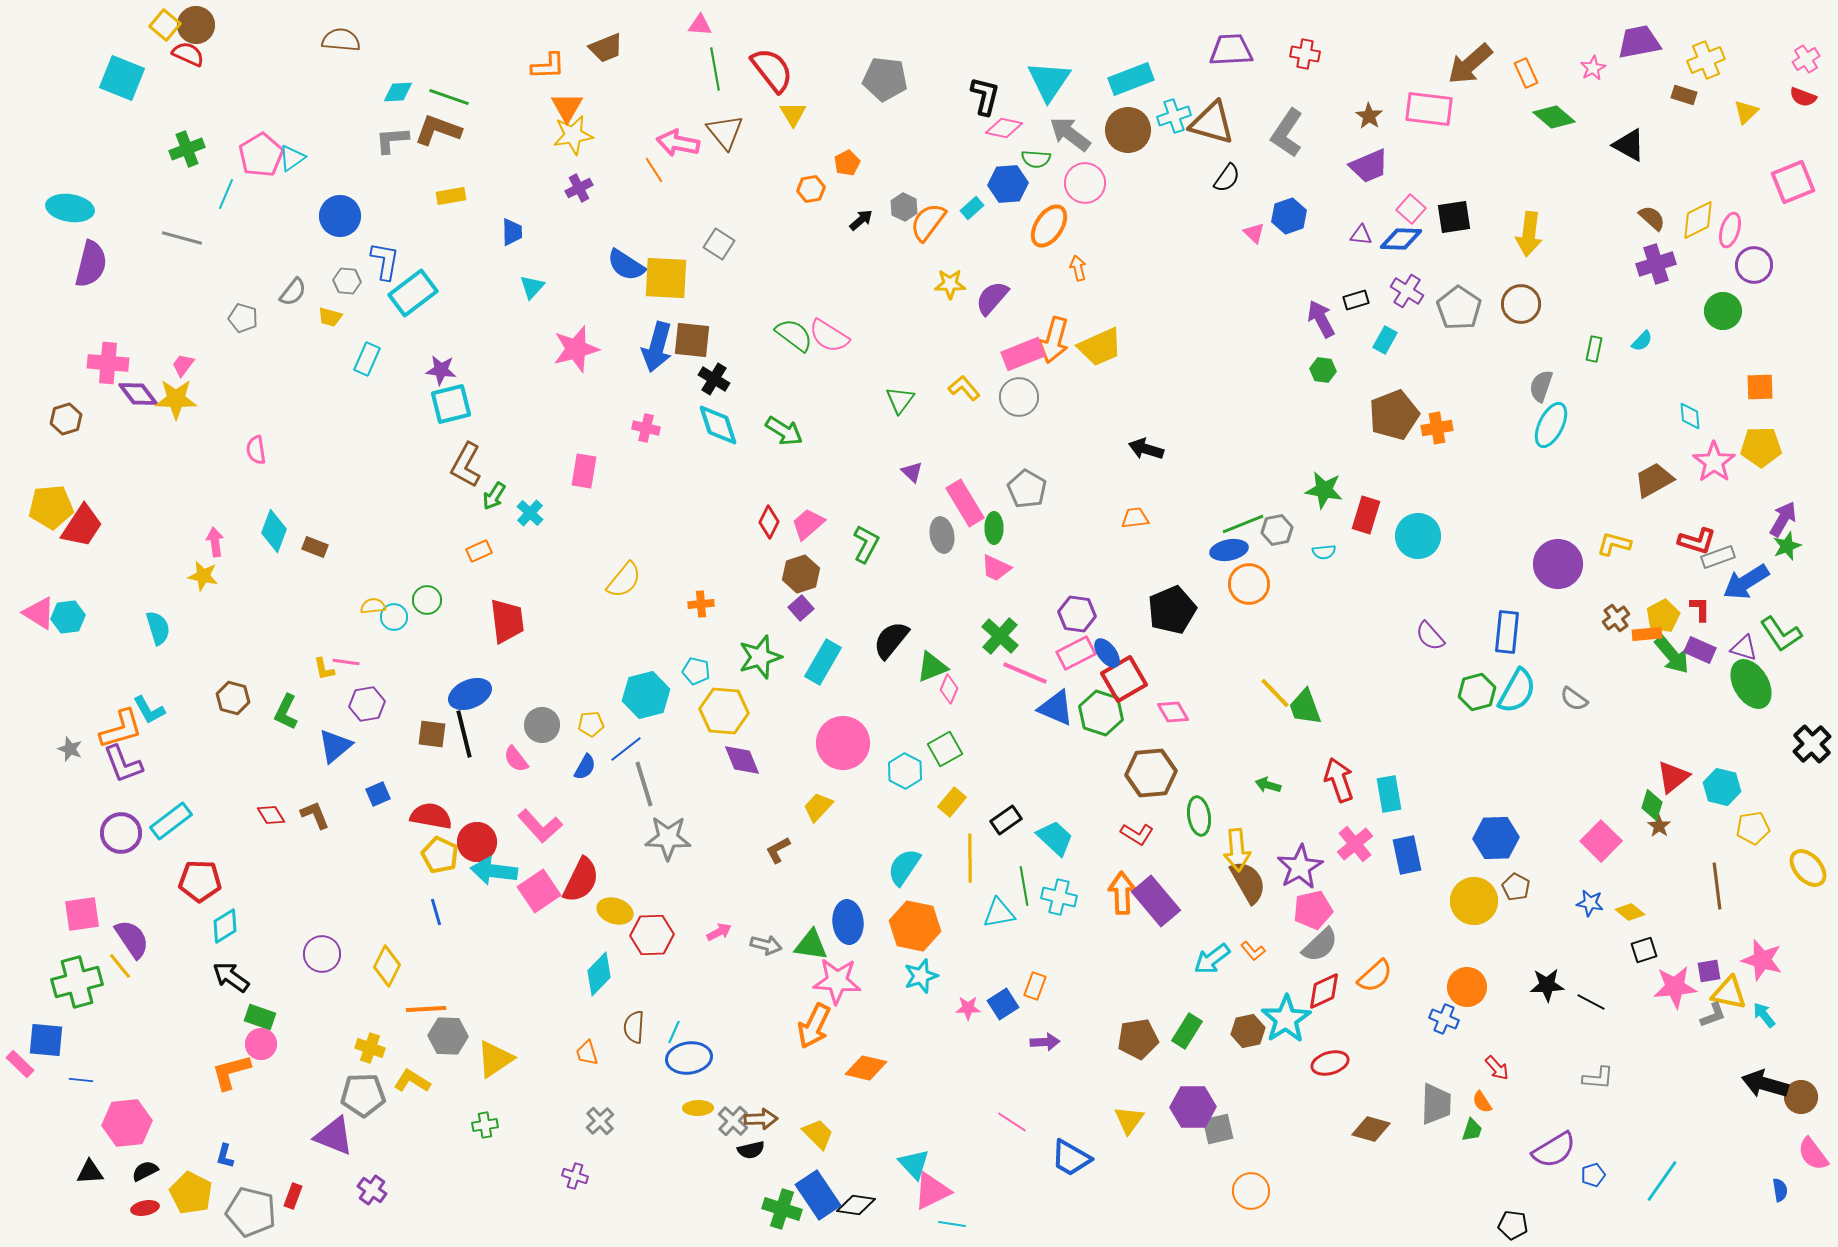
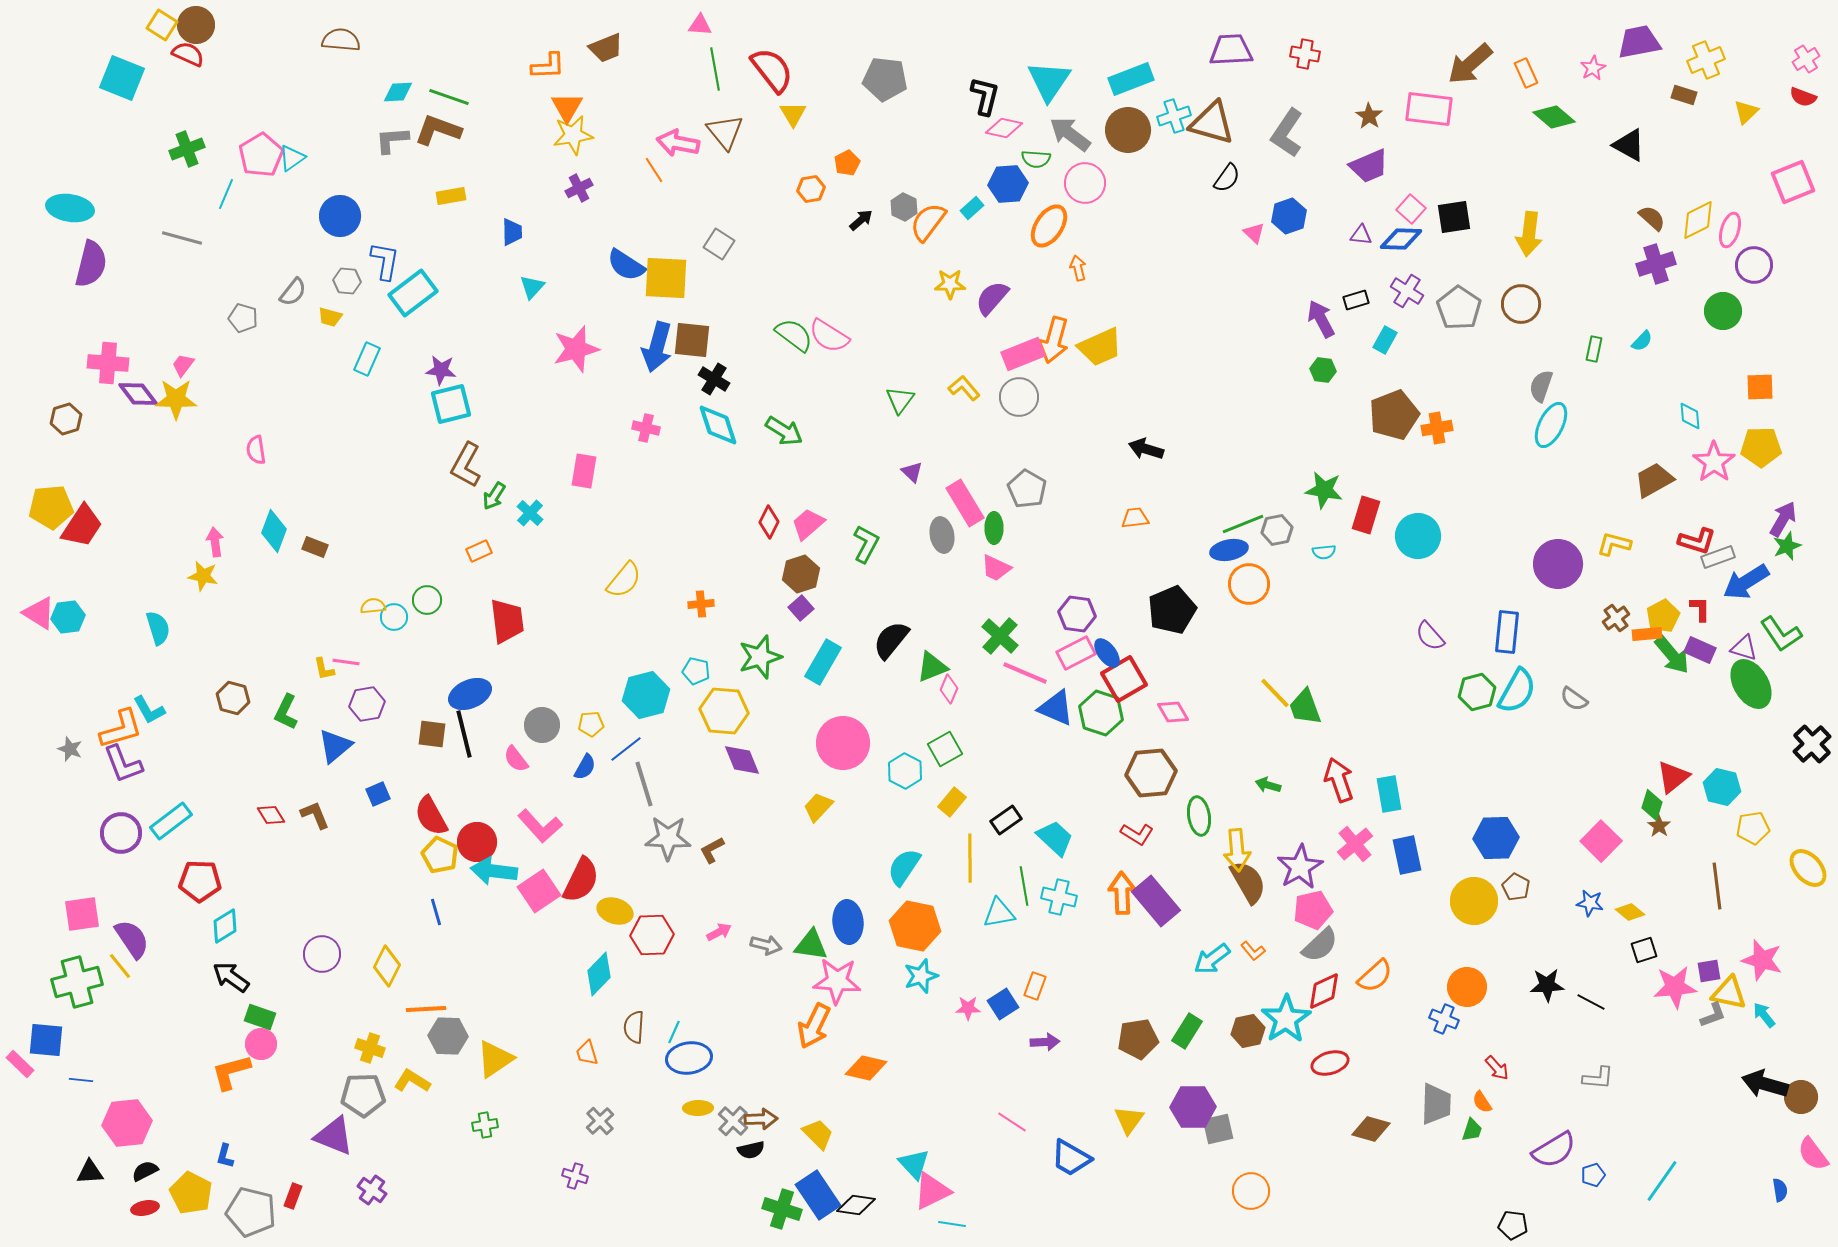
yellow square at (165, 25): moved 3 px left; rotated 8 degrees counterclockwise
red semicircle at (431, 816): rotated 129 degrees counterclockwise
brown L-shape at (778, 850): moved 66 px left
